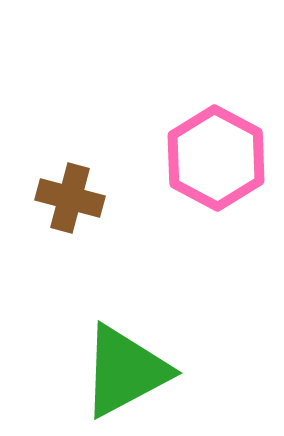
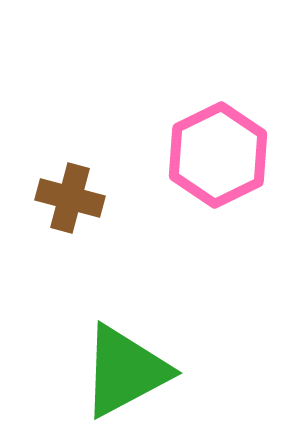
pink hexagon: moved 2 px right, 3 px up; rotated 6 degrees clockwise
